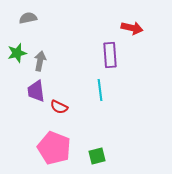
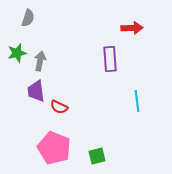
gray semicircle: rotated 120 degrees clockwise
red arrow: rotated 15 degrees counterclockwise
purple rectangle: moved 4 px down
cyan line: moved 37 px right, 11 px down
